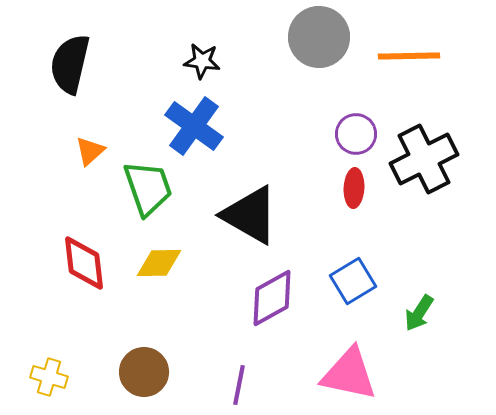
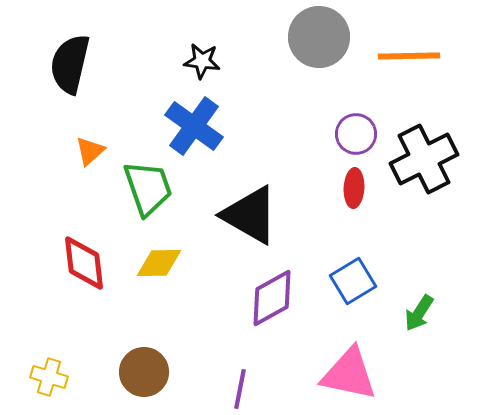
purple line: moved 1 px right, 4 px down
